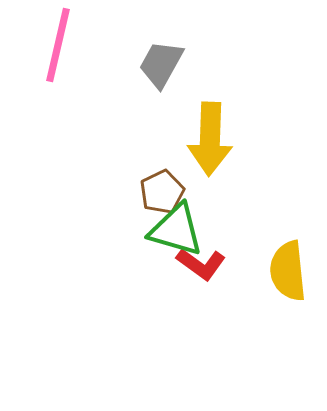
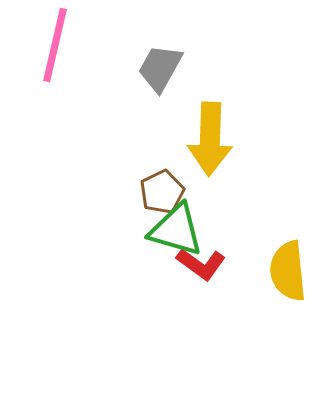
pink line: moved 3 px left
gray trapezoid: moved 1 px left, 4 px down
